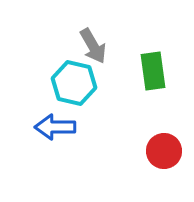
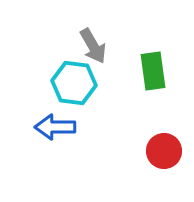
cyan hexagon: rotated 6 degrees counterclockwise
